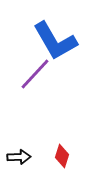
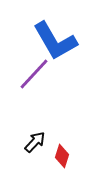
purple line: moved 1 px left
black arrow: moved 16 px right, 15 px up; rotated 45 degrees counterclockwise
